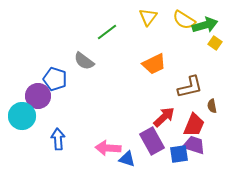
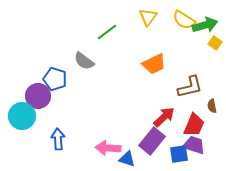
purple rectangle: rotated 68 degrees clockwise
